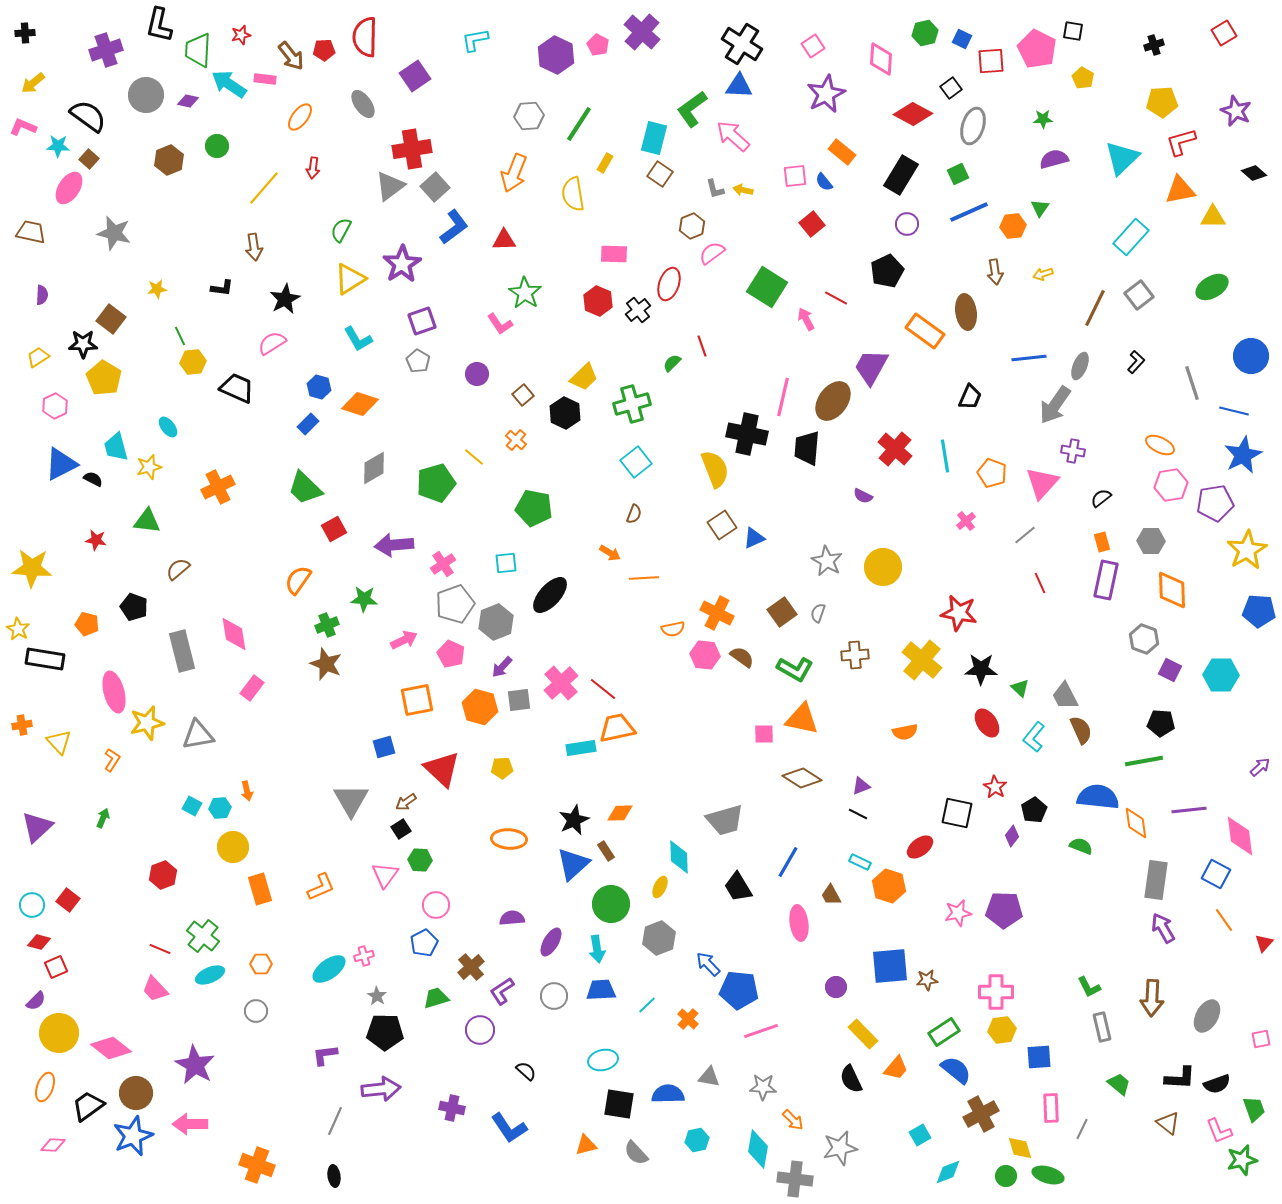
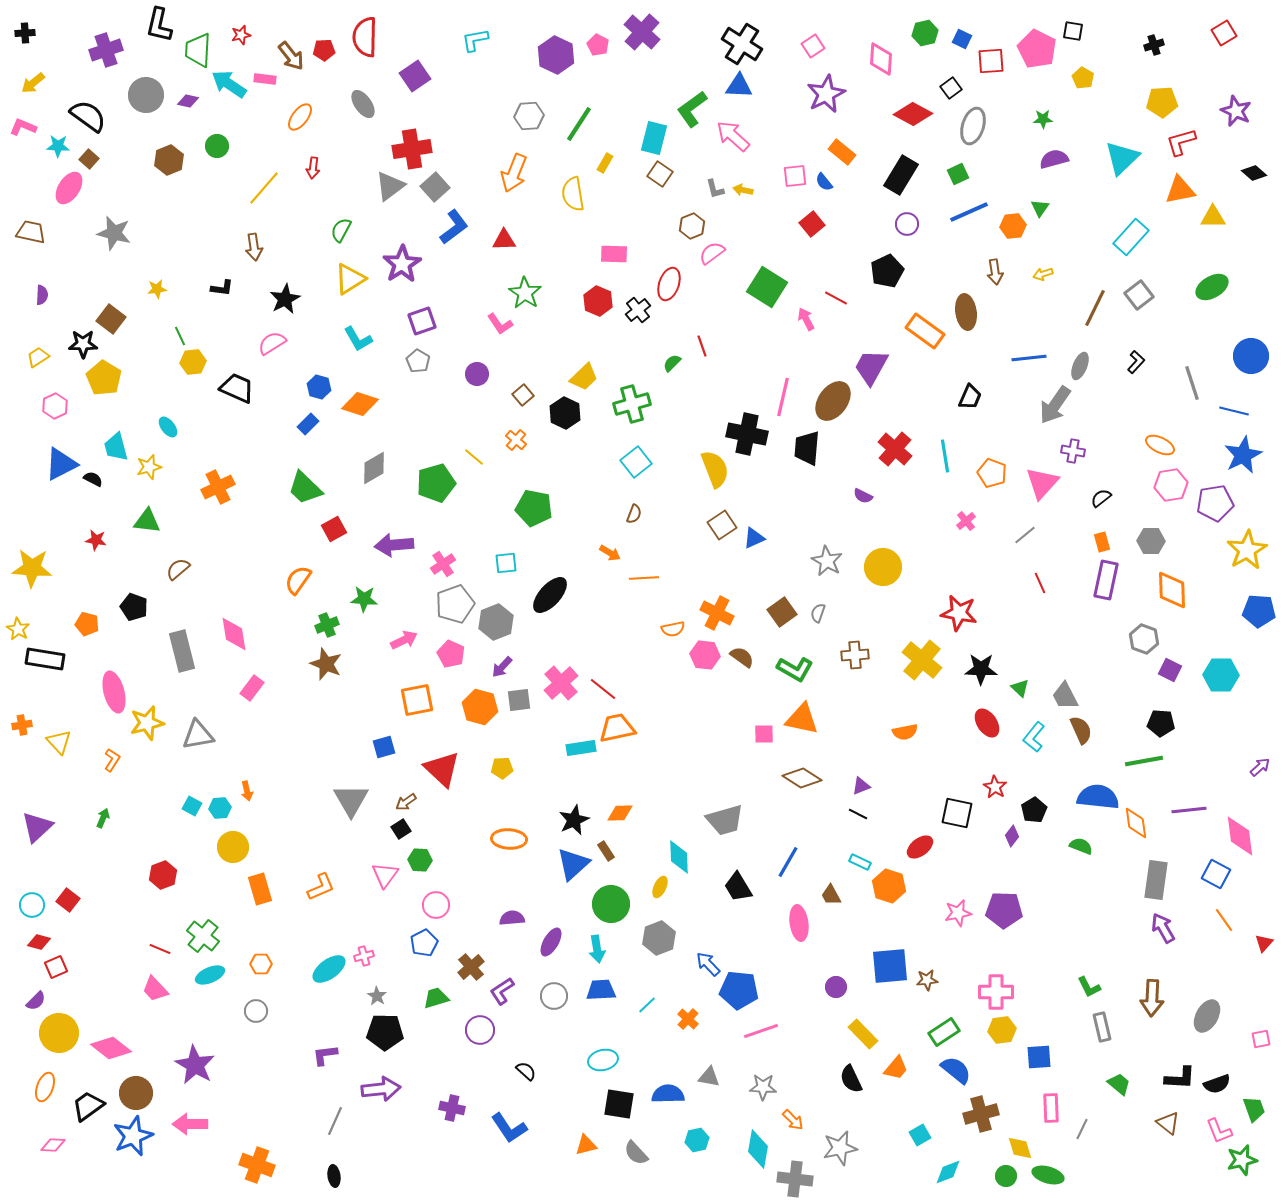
brown cross at (981, 1114): rotated 12 degrees clockwise
